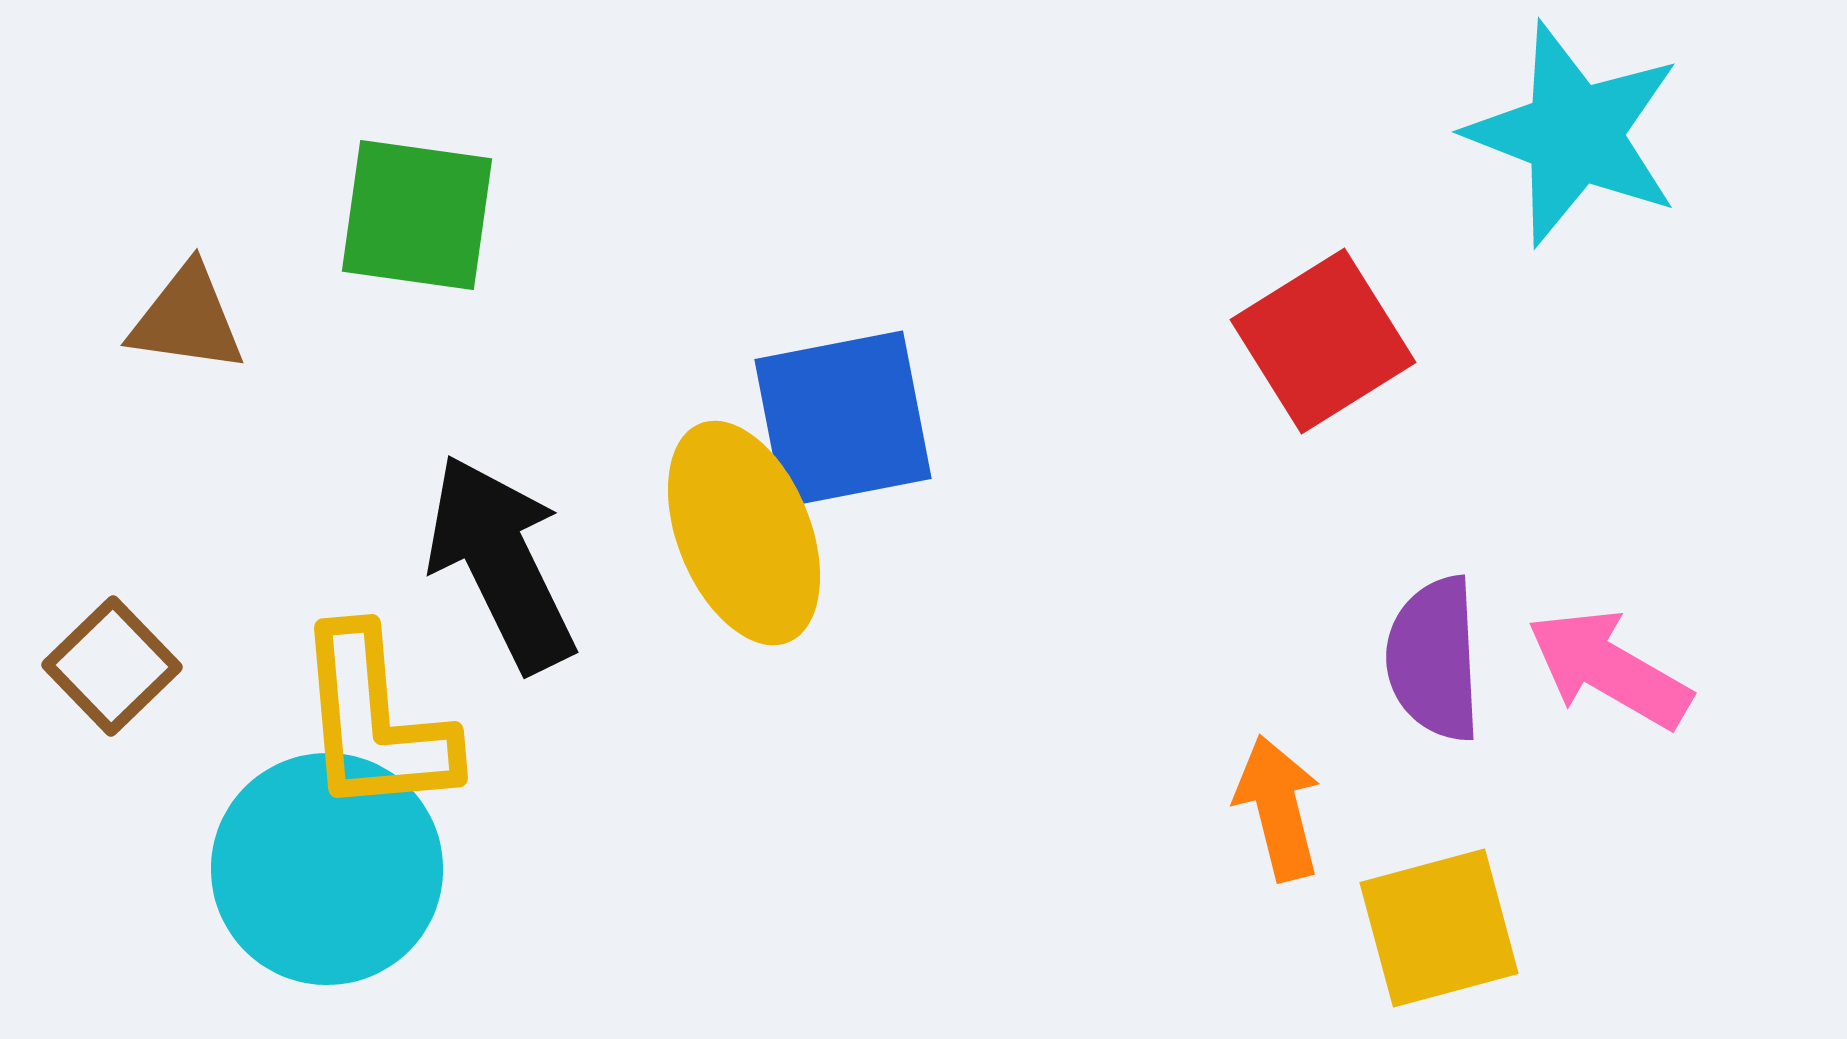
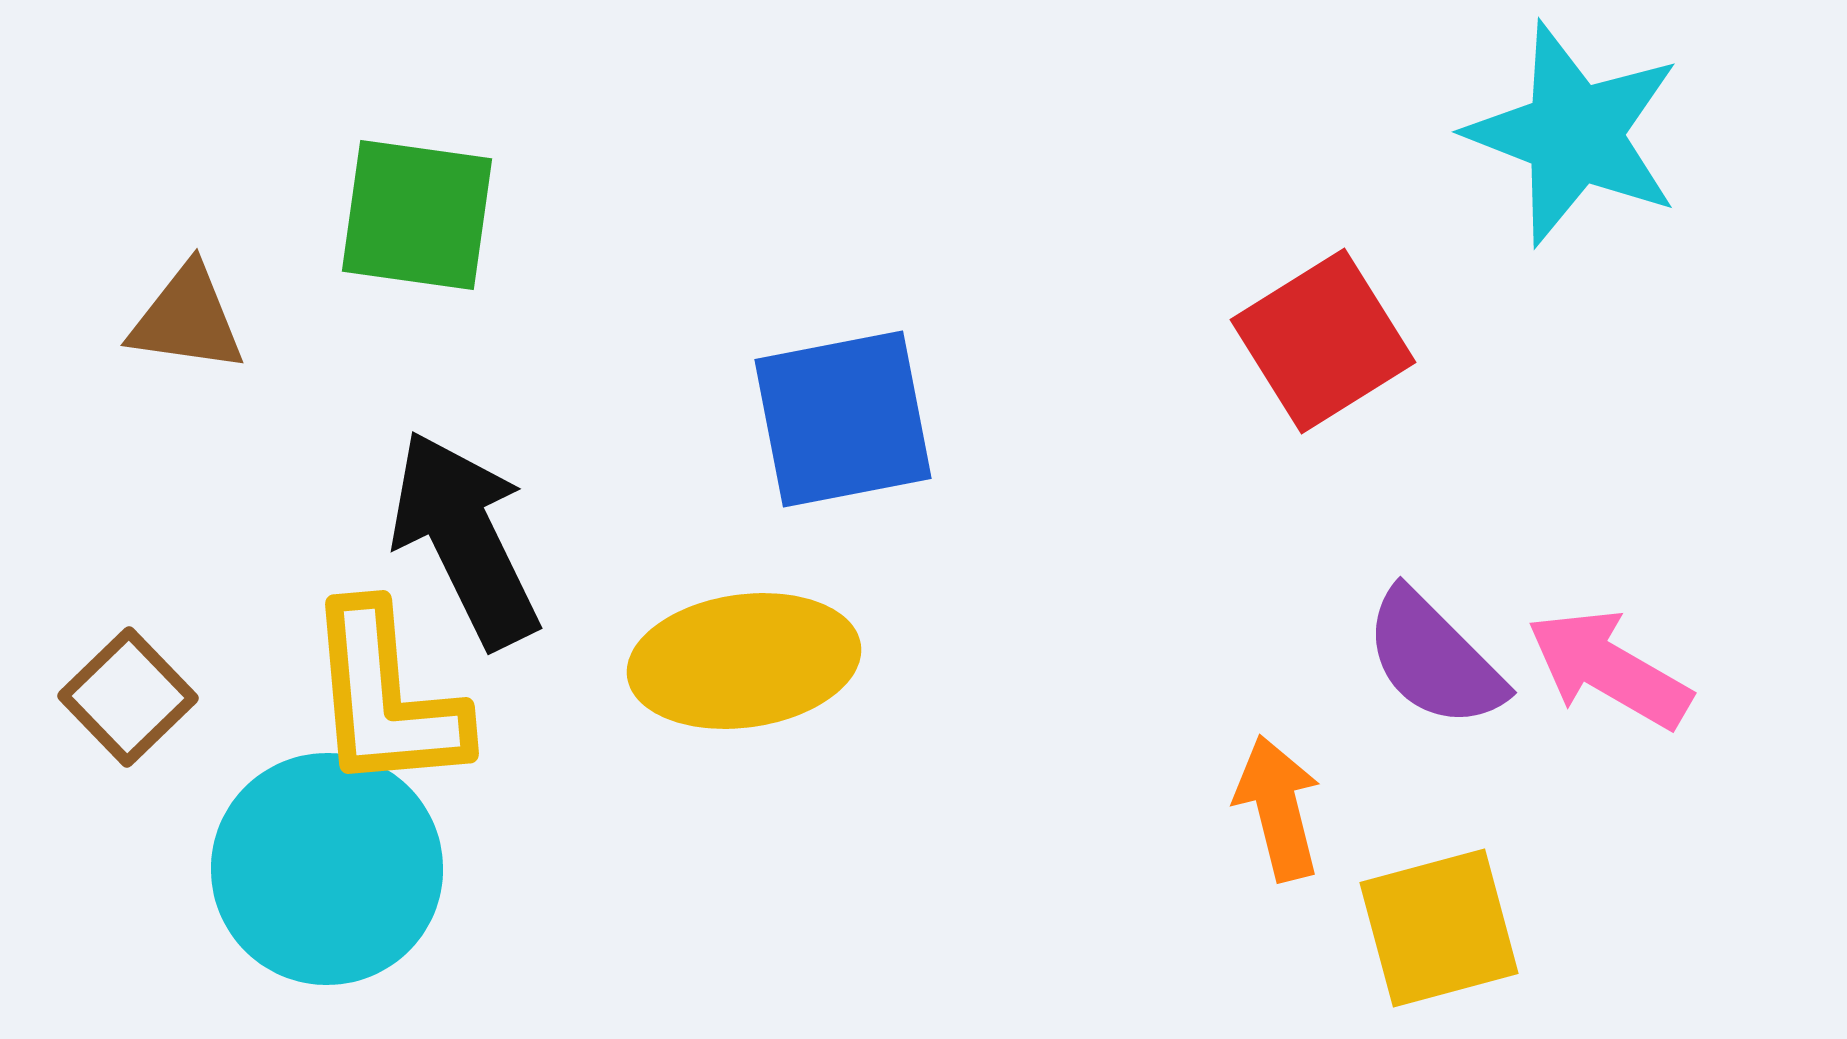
yellow ellipse: moved 128 px down; rotated 76 degrees counterclockwise
black arrow: moved 36 px left, 24 px up
purple semicircle: rotated 42 degrees counterclockwise
brown square: moved 16 px right, 31 px down
yellow L-shape: moved 11 px right, 24 px up
